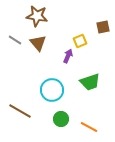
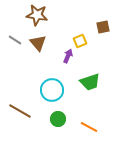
brown star: moved 1 px up
green circle: moved 3 px left
